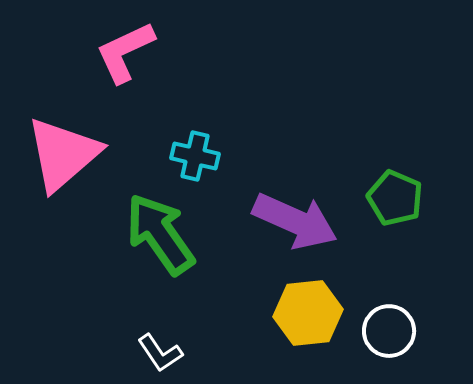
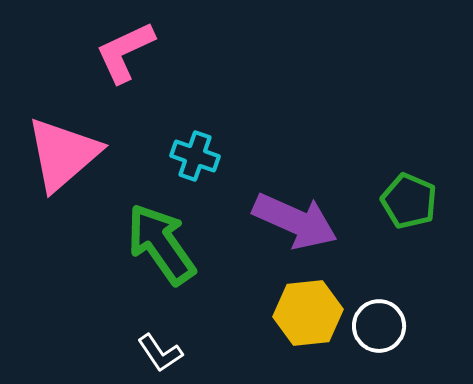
cyan cross: rotated 6 degrees clockwise
green pentagon: moved 14 px right, 3 px down
green arrow: moved 1 px right, 10 px down
white circle: moved 10 px left, 5 px up
